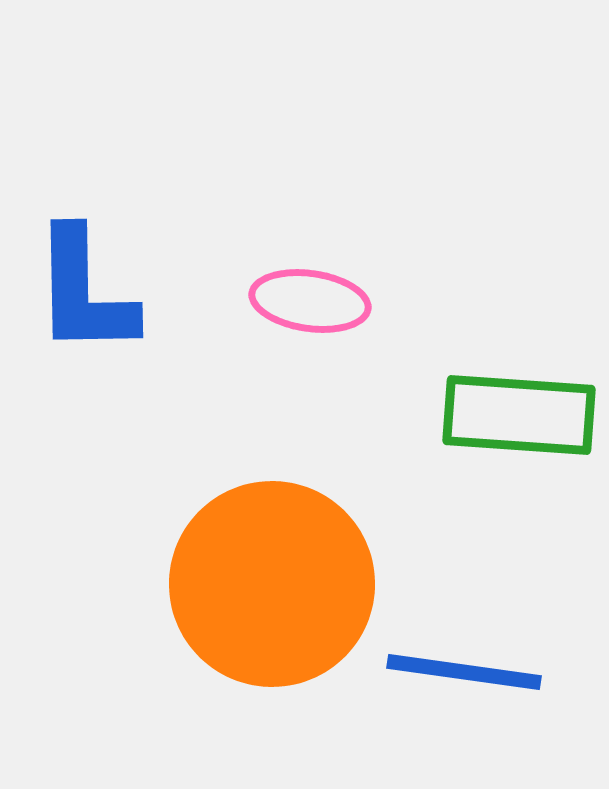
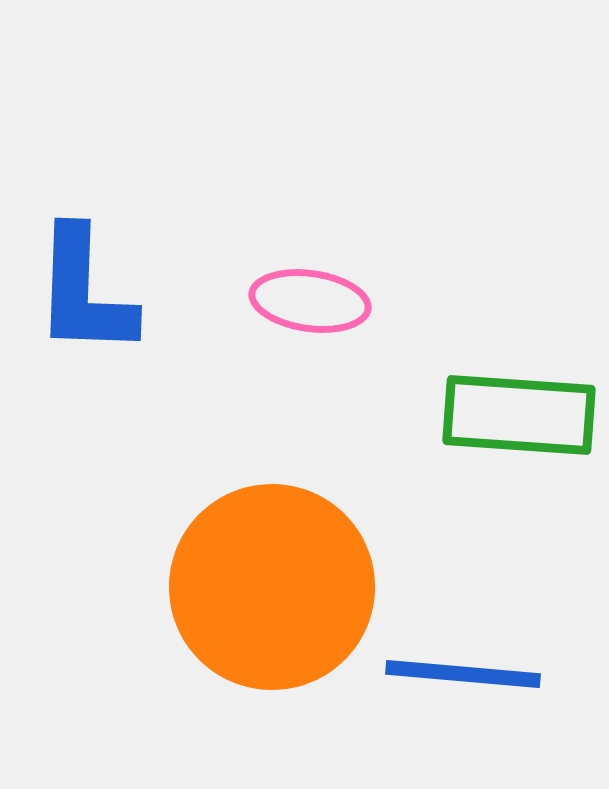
blue L-shape: rotated 3 degrees clockwise
orange circle: moved 3 px down
blue line: moved 1 px left, 2 px down; rotated 3 degrees counterclockwise
